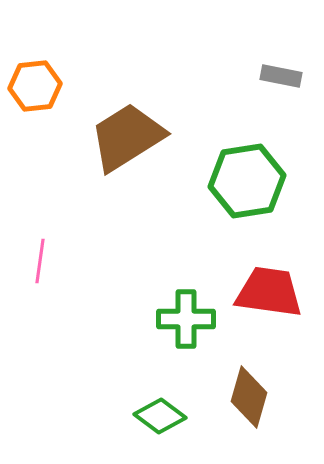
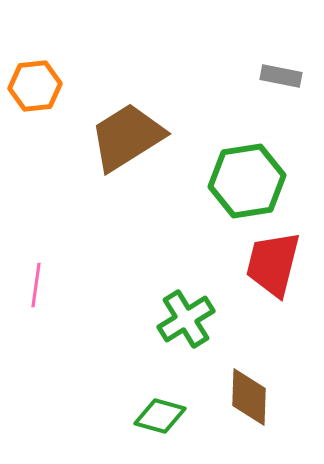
pink line: moved 4 px left, 24 px down
red trapezoid: moved 4 px right, 28 px up; rotated 84 degrees counterclockwise
green cross: rotated 32 degrees counterclockwise
brown diamond: rotated 14 degrees counterclockwise
green diamond: rotated 21 degrees counterclockwise
